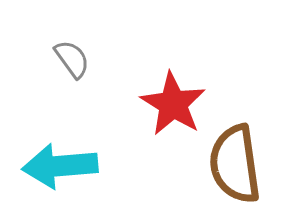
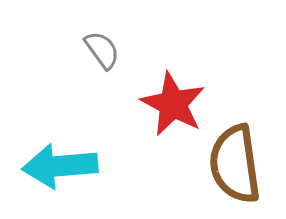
gray semicircle: moved 30 px right, 9 px up
red star: rotated 4 degrees counterclockwise
